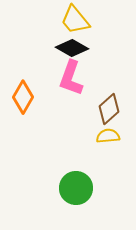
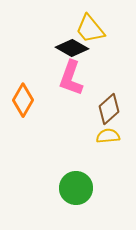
yellow trapezoid: moved 15 px right, 9 px down
orange diamond: moved 3 px down
